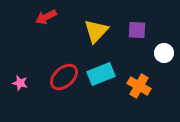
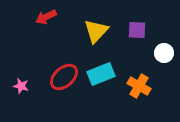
pink star: moved 1 px right, 3 px down
